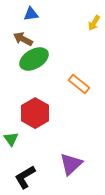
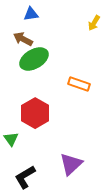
orange rectangle: rotated 20 degrees counterclockwise
